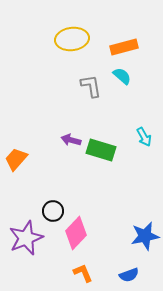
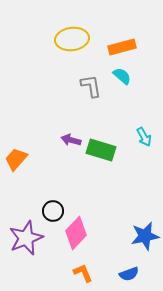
orange rectangle: moved 2 px left
blue semicircle: moved 1 px up
